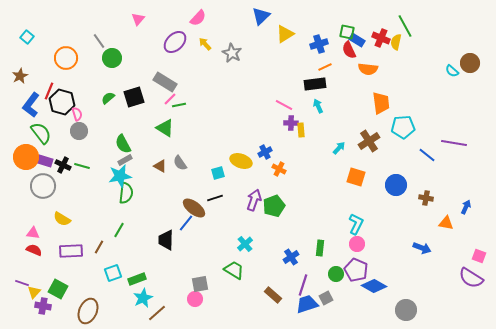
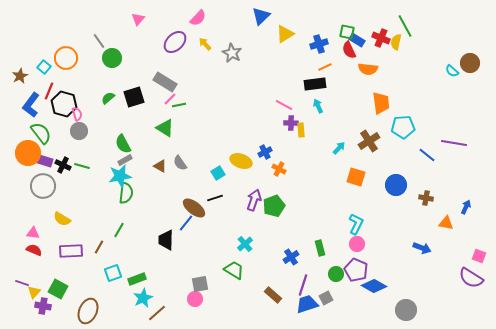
cyan square at (27, 37): moved 17 px right, 30 px down
black hexagon at (62, 102): moved 2 px right, 2 px down
orange circle at (26, 157): moved 2 px right, 4 px up
cyan square at (218, 173): rotated 16 degrees counterclockwise
green rectangle at (320, 248): rotated 21 degrees counterclockwise
